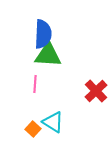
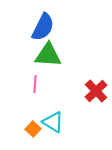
blue semicircle: moved 7 px up; rotated 24 degrees clockwise
